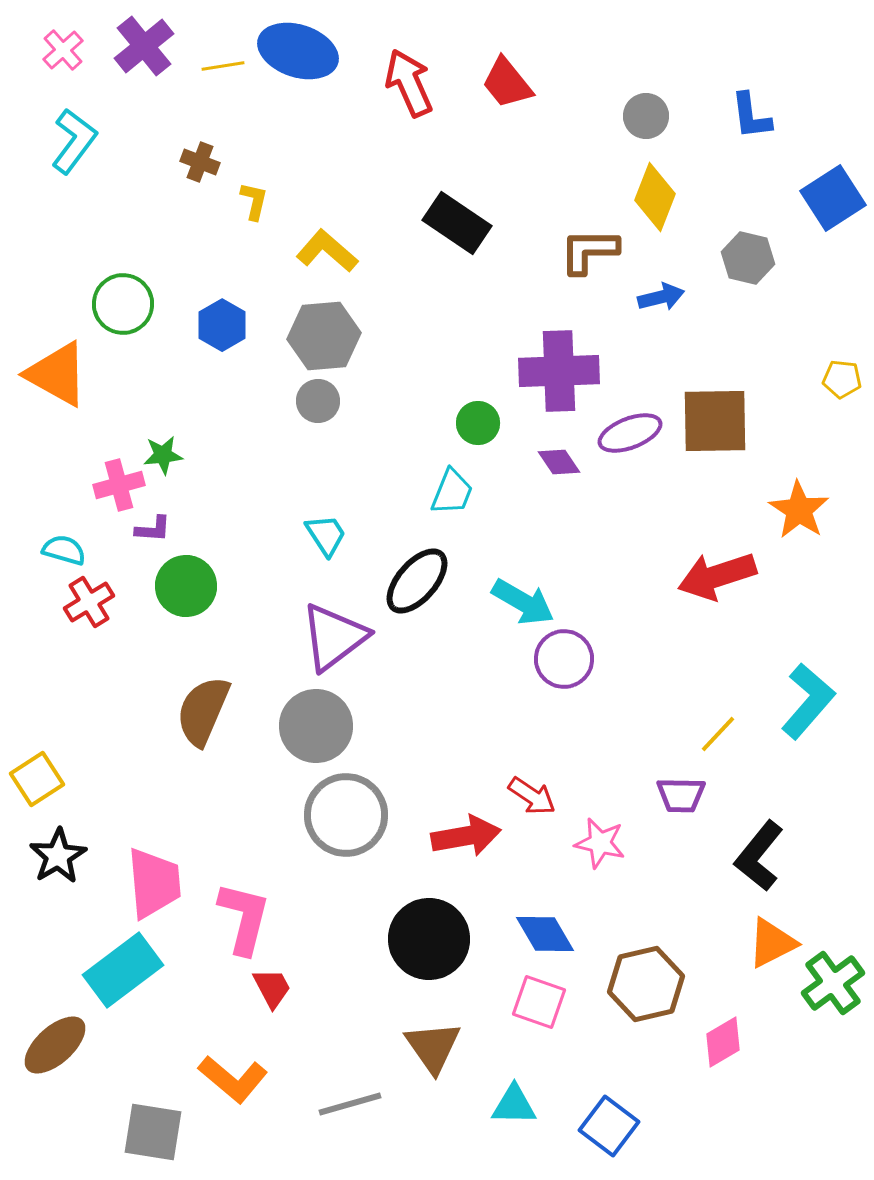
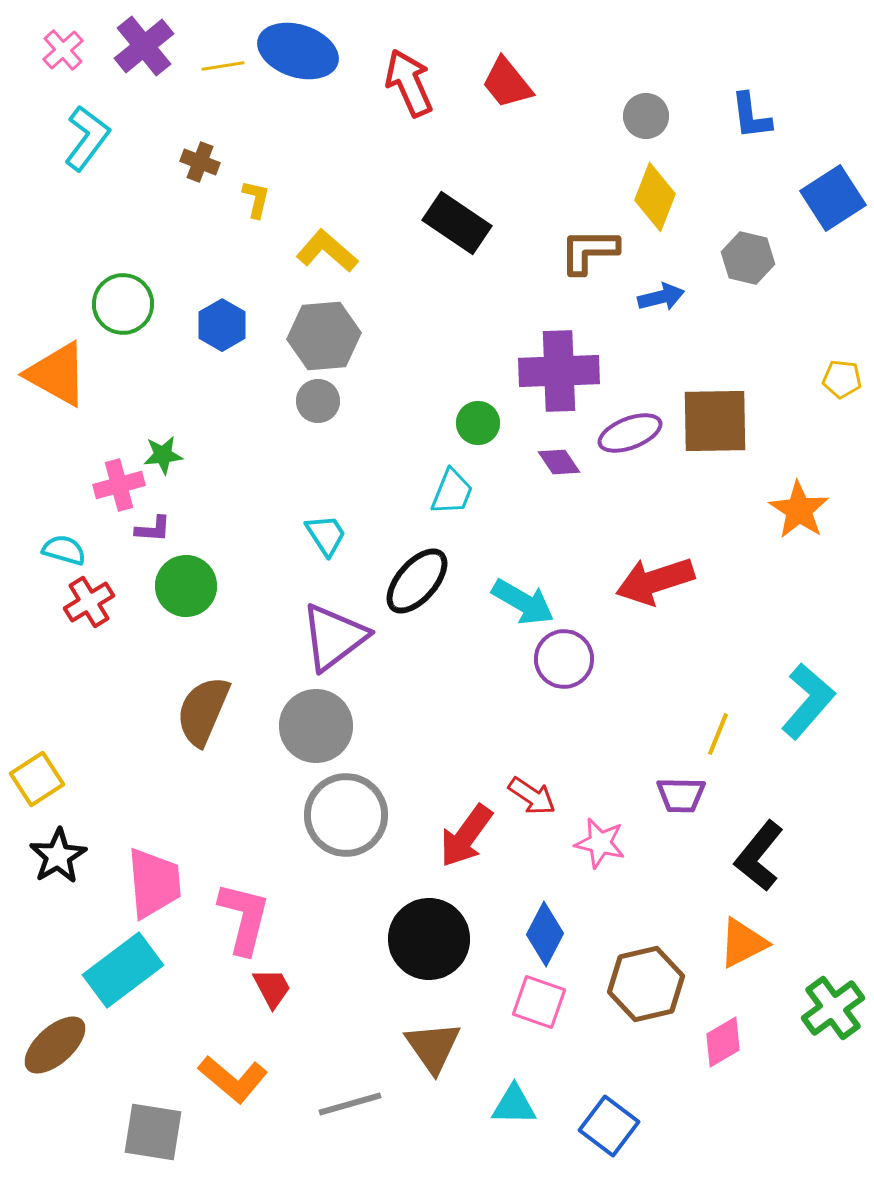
cyan L-shape at (74, 141): moved 13 px right, 3 px up
yellow L-shape at (254, 201): moved 2 px right, 2 px up
red arrow at (717, 576): moved 62 px left, 5 px down
yellow line at (718, 734): rotated 21 degrees counterclockwise
red arrow at (466, 836): rotated 136 degrees clockwise
blue diamond at (545, 934): rotated 58 degrees clockwise
orange triangle at (772, 943): moved 29 px left
green cross at (833, 983): moved 25 px down
